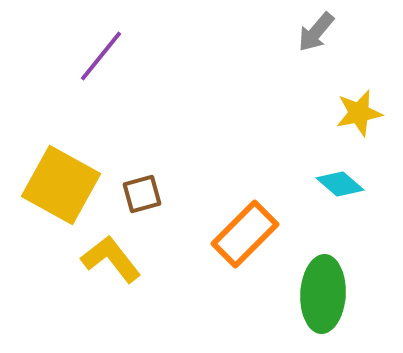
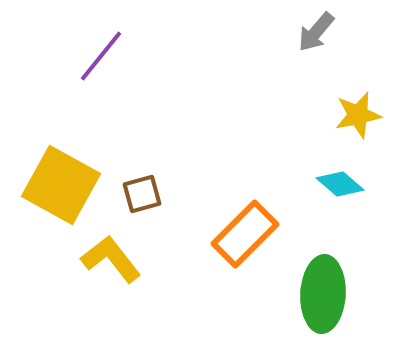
yellow star: moved 1 px left, 2 px down
